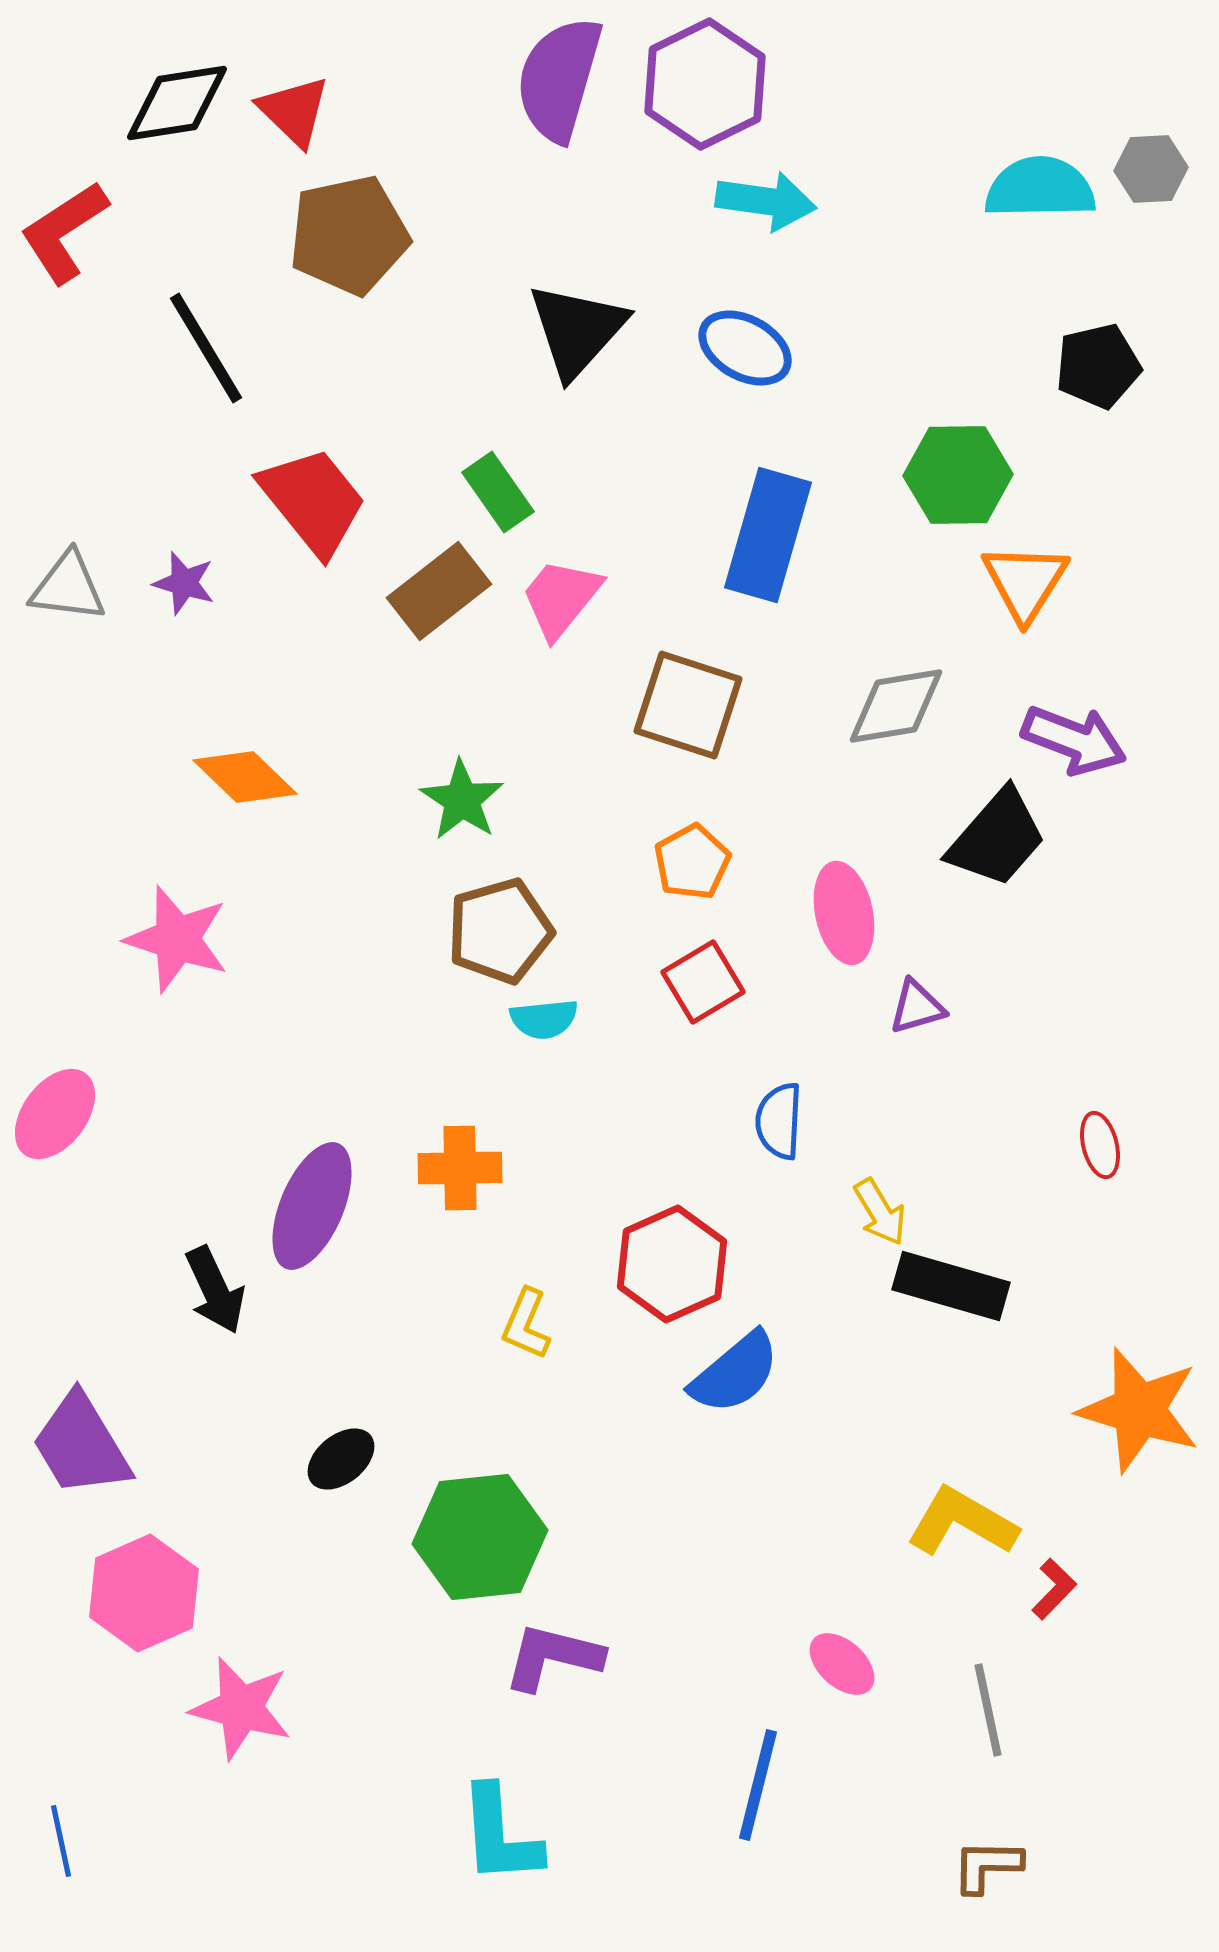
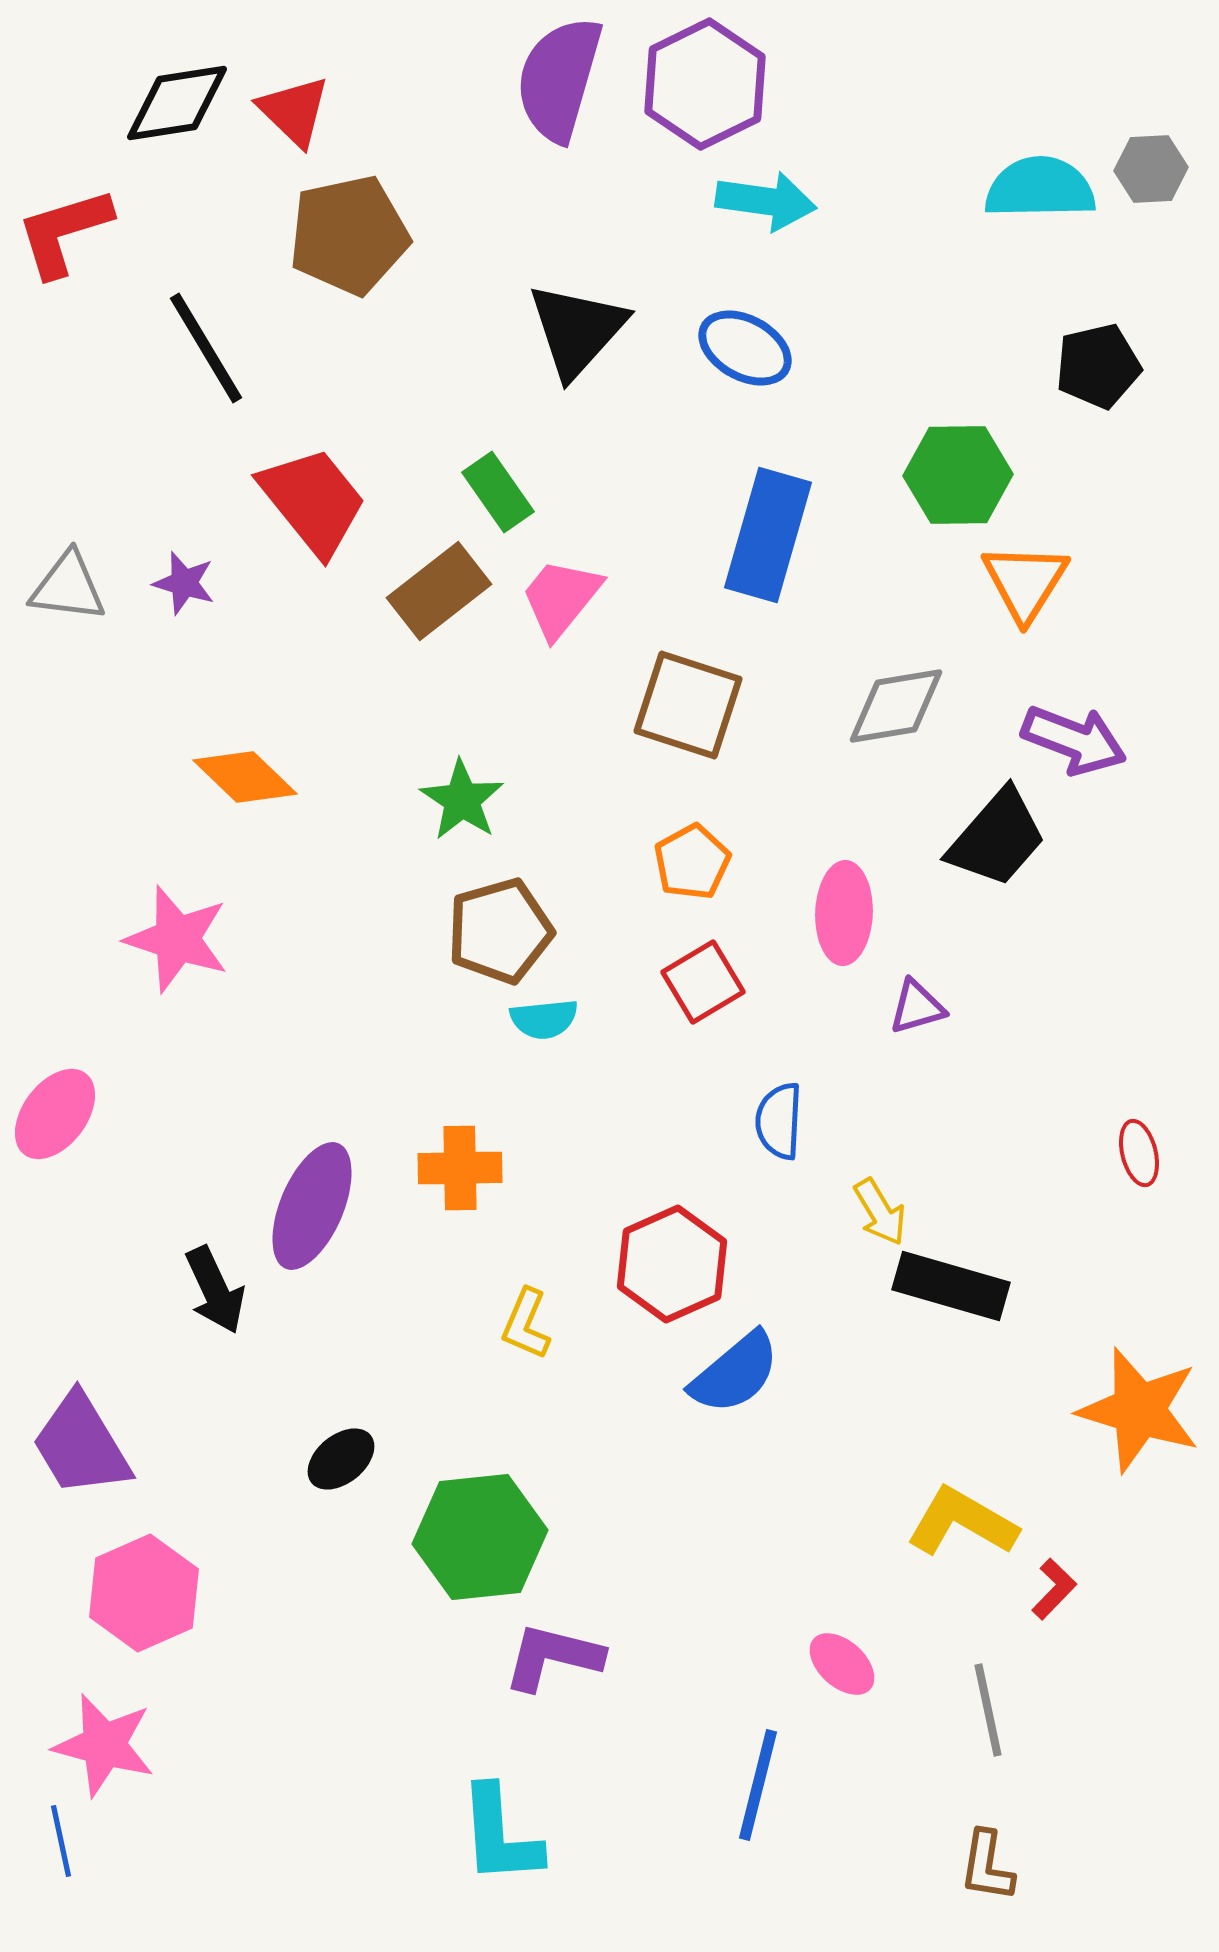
red L-shape at (64, 232): rotated 16 degrees clockwise
pink ellipse at (844, 913): rotated 14 degrees clockwise
red ellipse at (1100, 1145): moved 39 px right, 8 px down
pink star at (241, 1708): moved 137 px left, 37 px down
brown L-shape at (987, 1866): rotated 82 degrees counterclockwise
